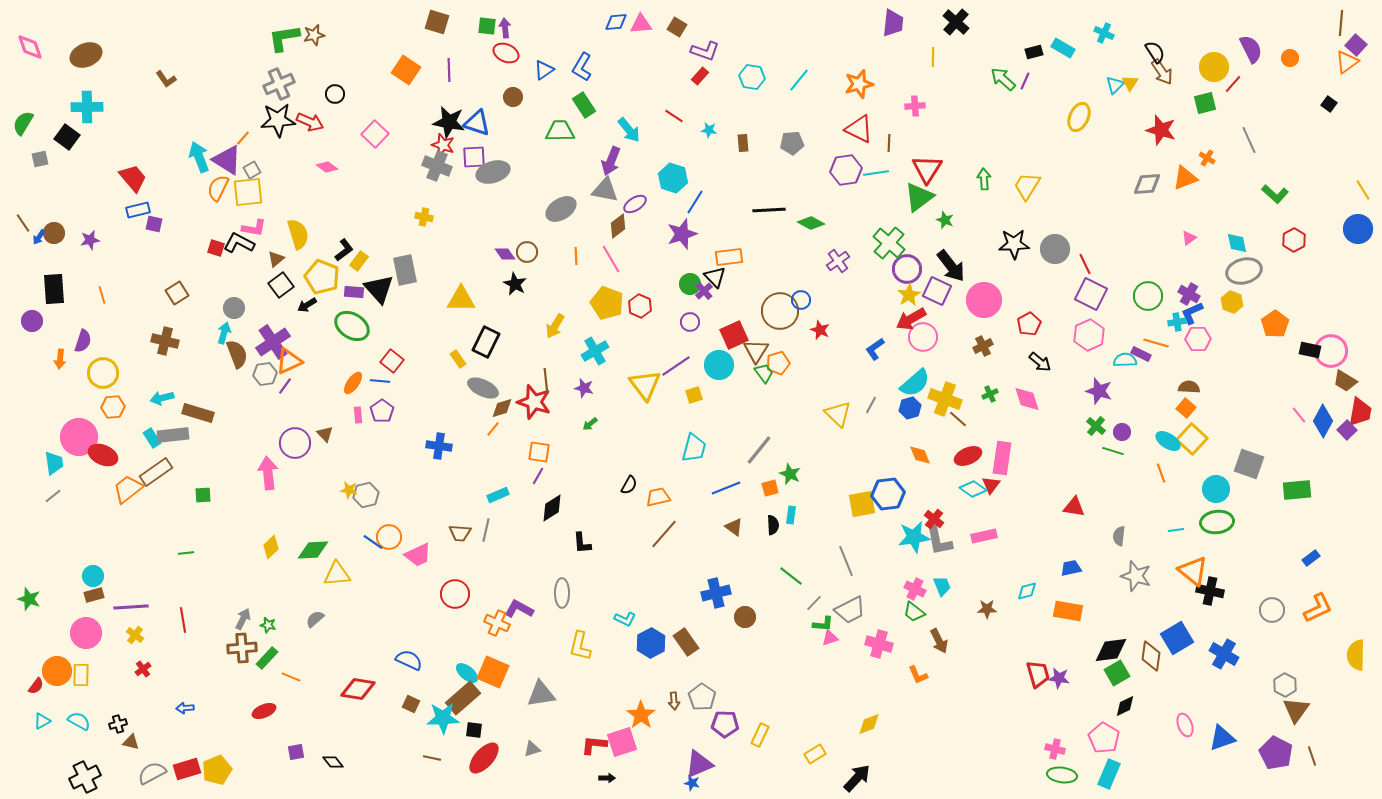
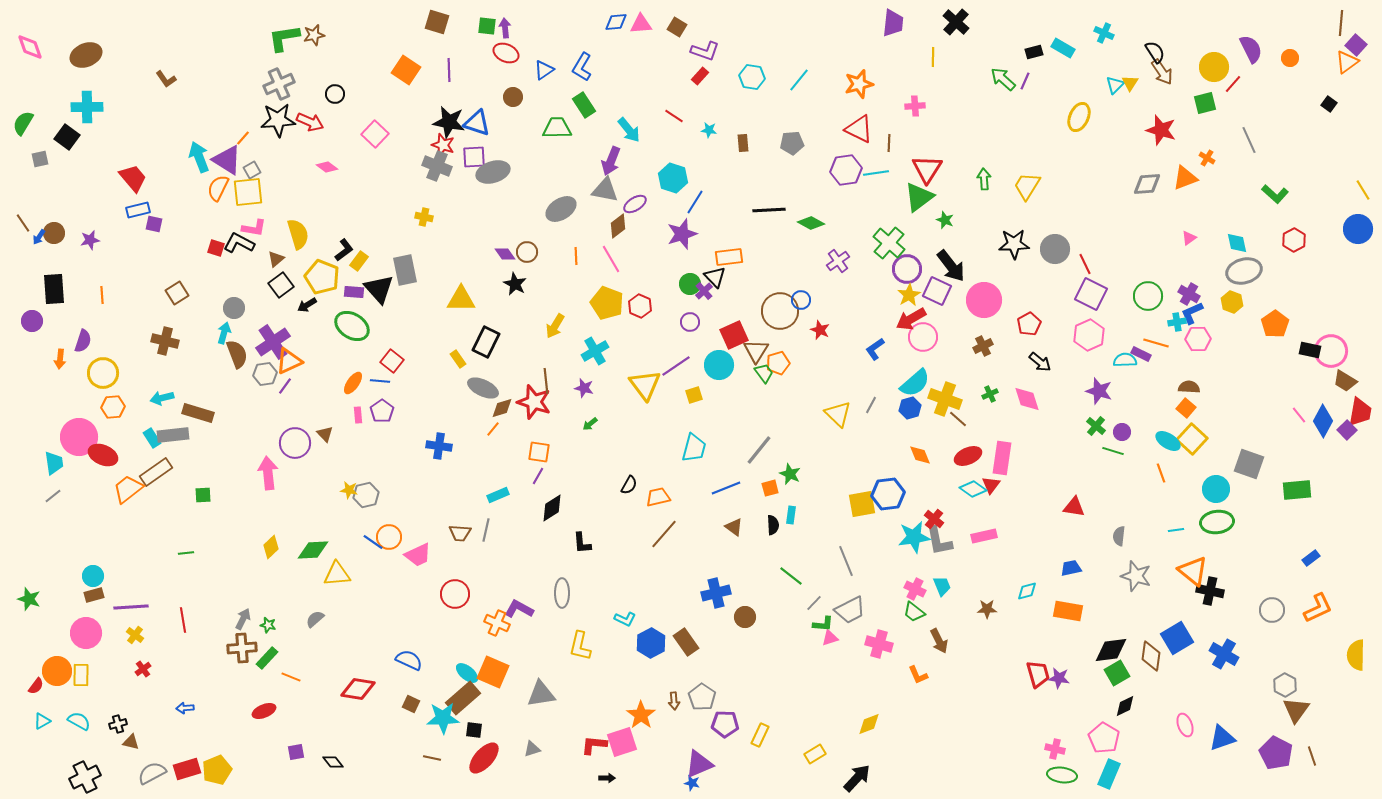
green trapezoid at (560, 131): moved 3 px left, 3 px up
orange line at (102, 295): rotated 12 degrees clockwise
